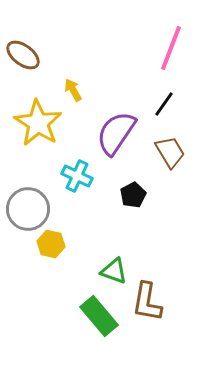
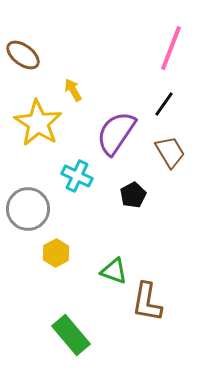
yellow hexagon: moved 5 px right, 9 px down; rotated 20 degrees clockwise
green rectangle: moved 28 px left, 19 px down
